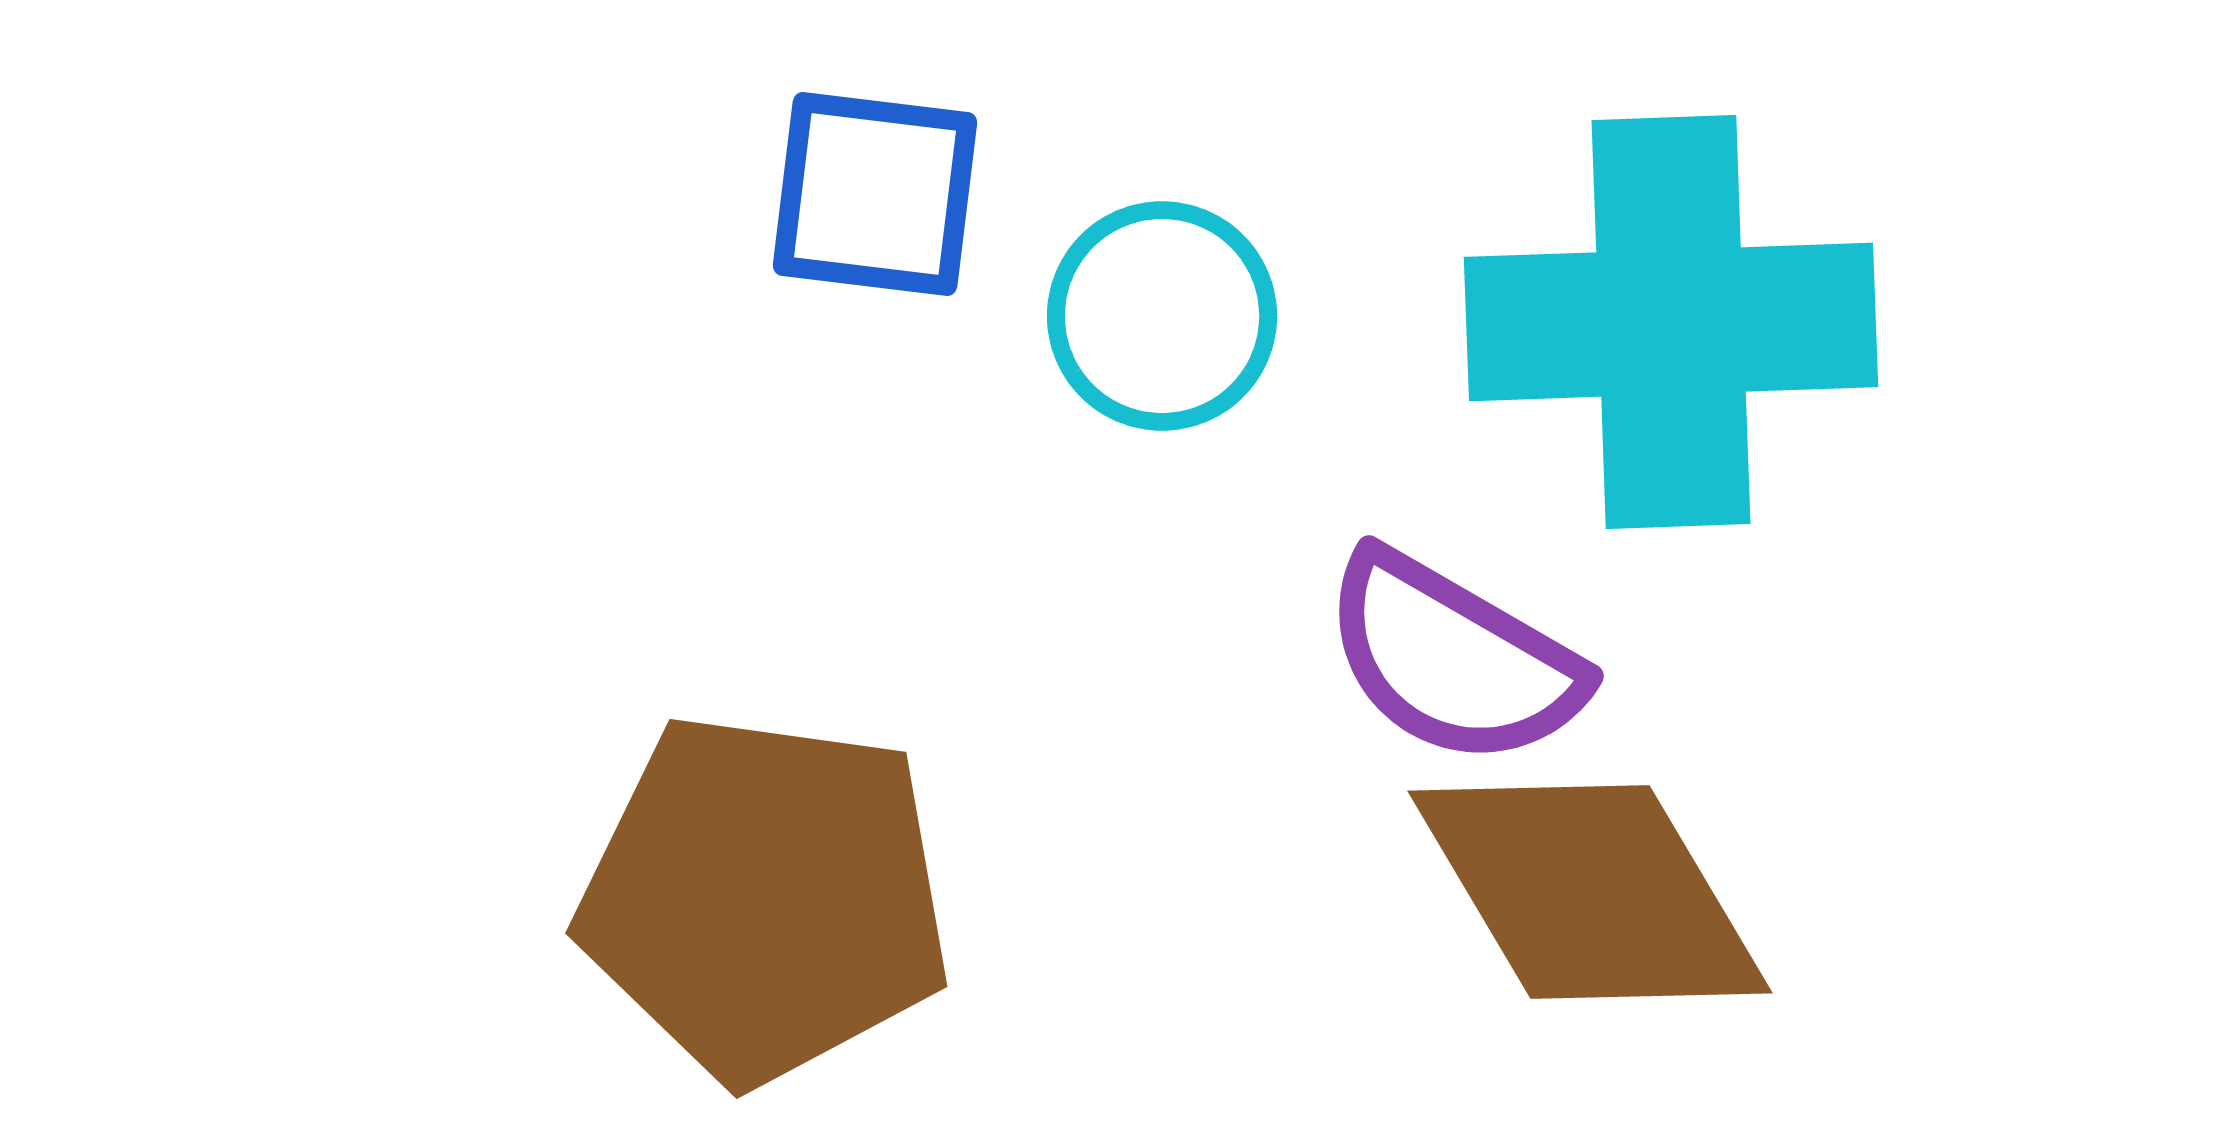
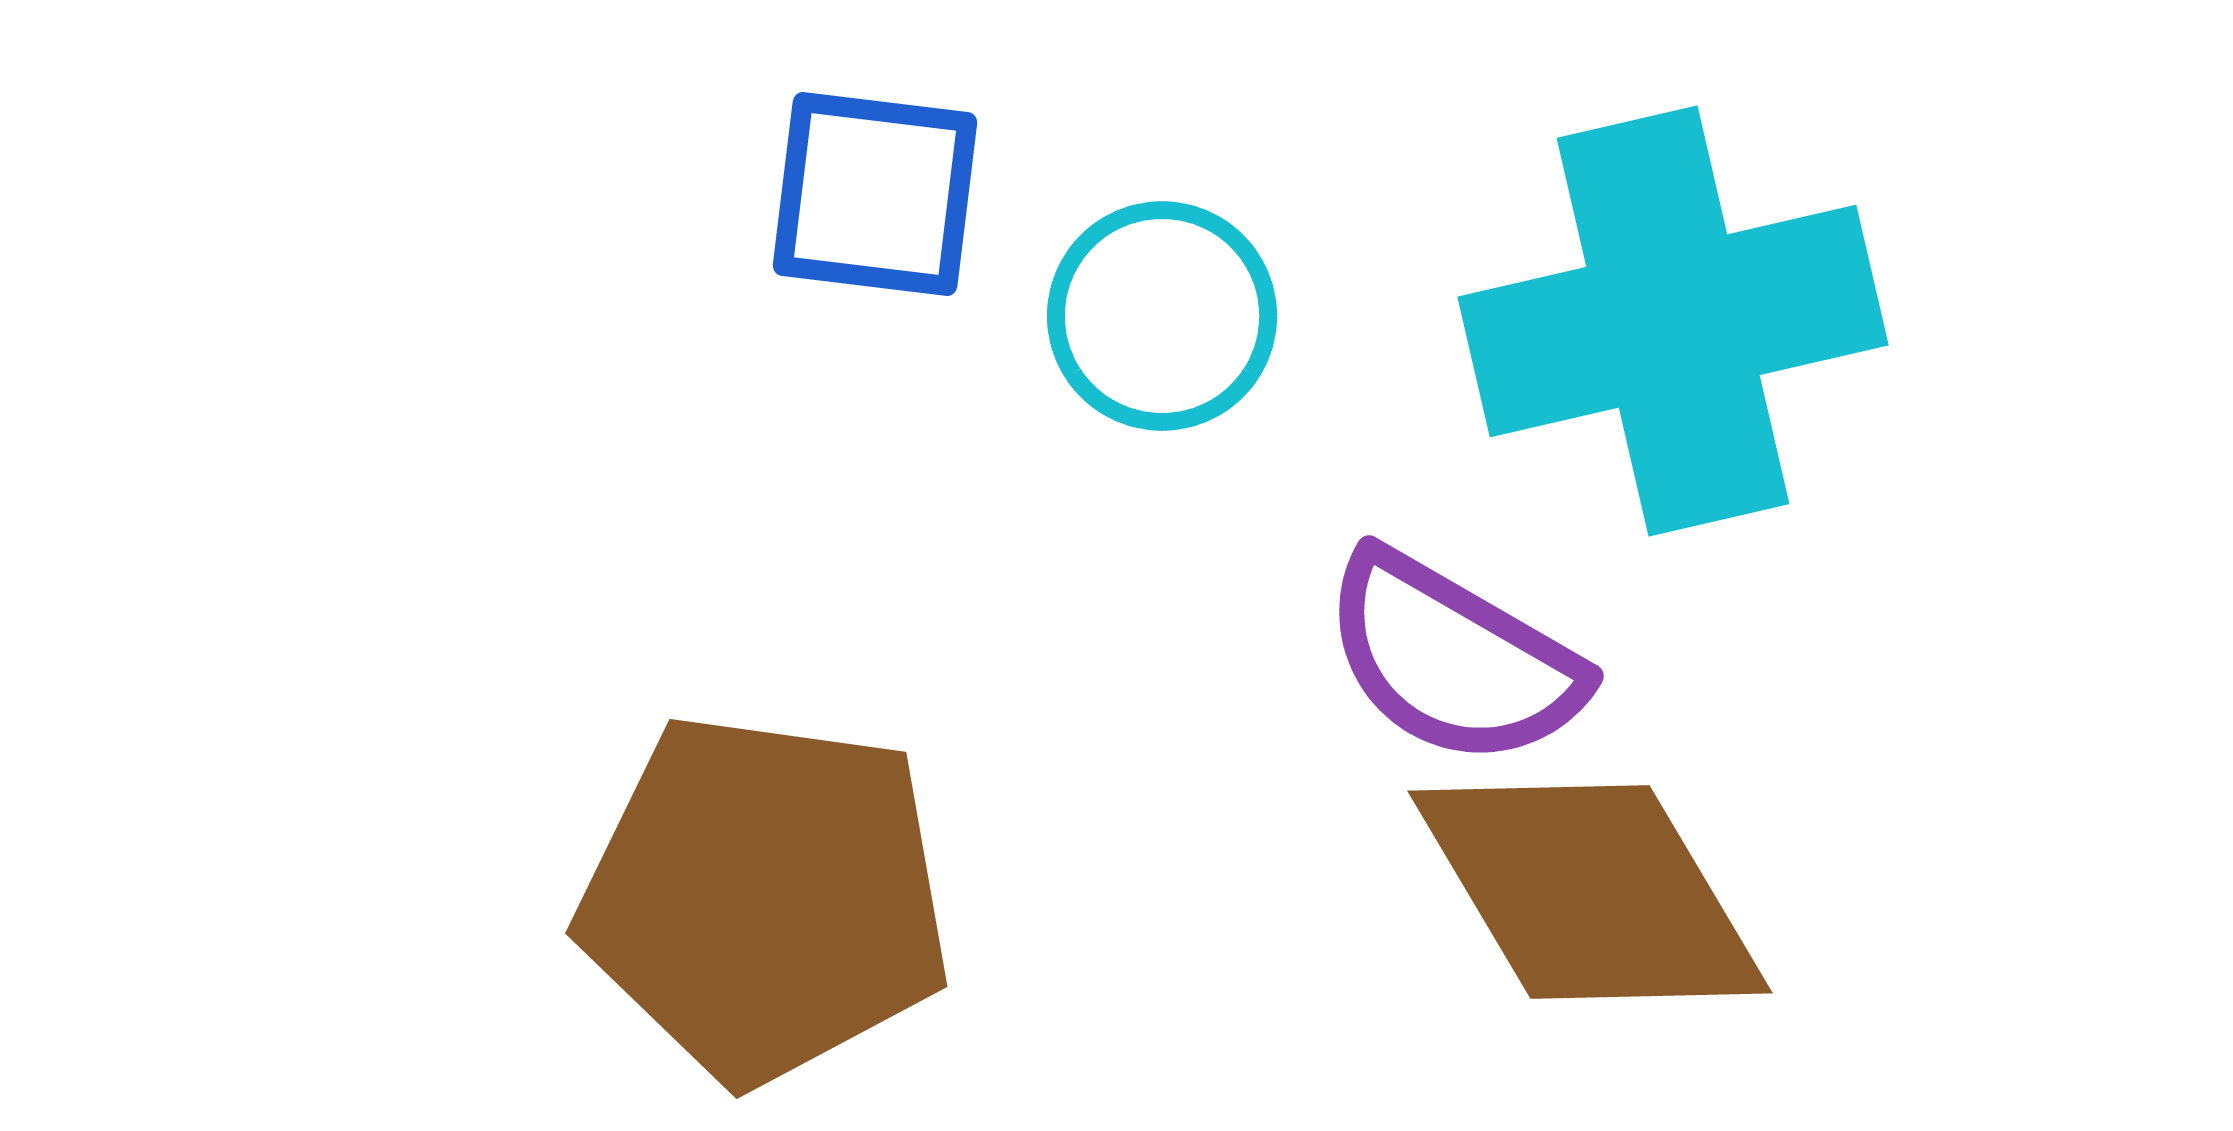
cyan cross: moved 2 px right, 1 px up; rotated 11 degrees counterclockwise
